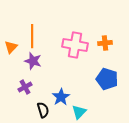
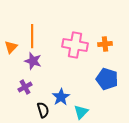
orange cross: moved 1 px down
cyan triangle: moved 2 px right
